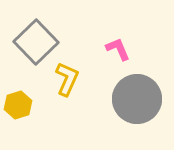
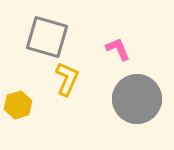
gray square: moved 11 px right, 5 px up; rotated 30 degrees counterclockwise
